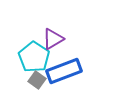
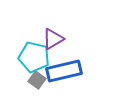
cyan pentagon: rotated 20 degrees counterclockwise
blue rectangle: rotated 8 degrees clockwise
